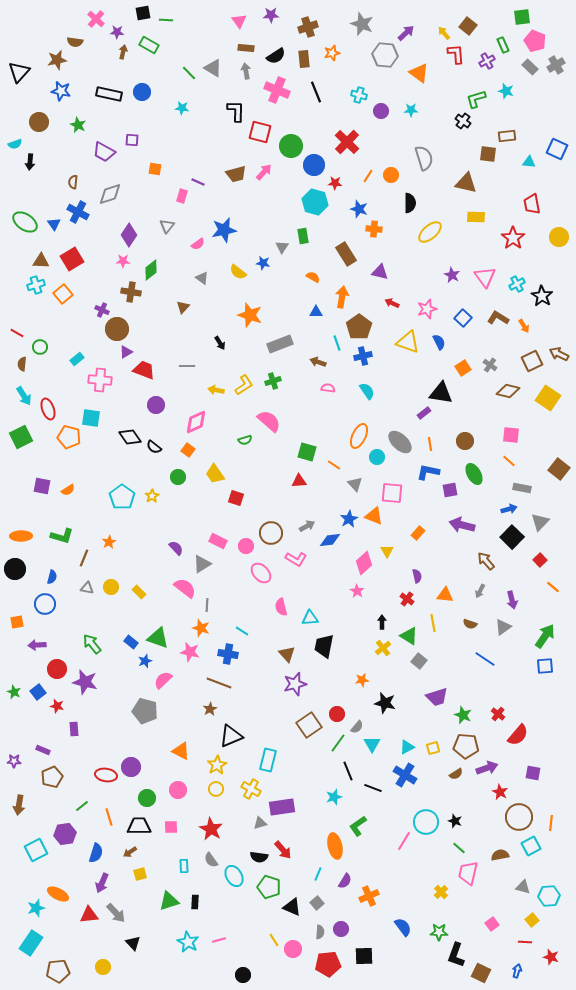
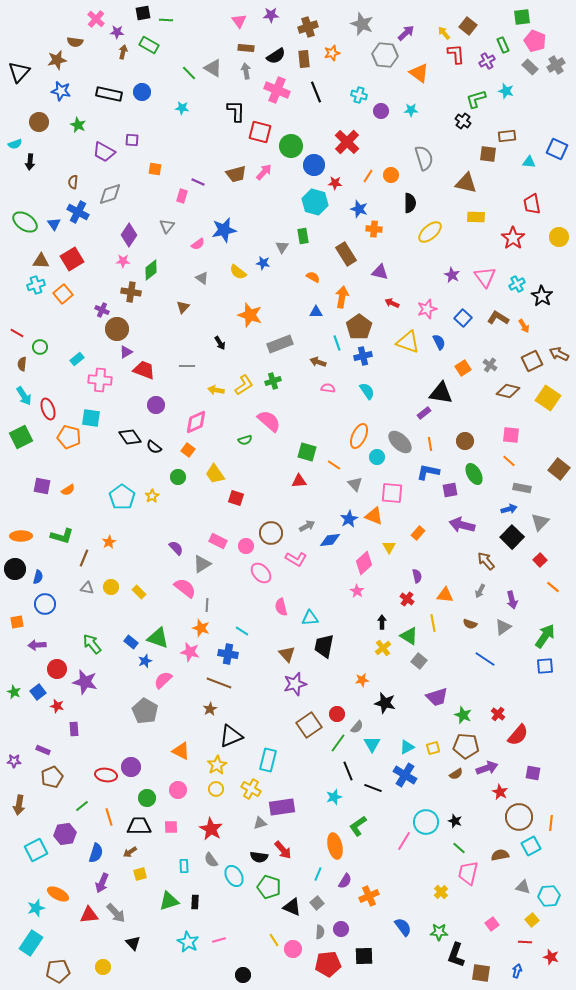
yellow triangle at (387, 551): moved 2 px right, 4 px up
blue semicircle at (52, 577): moved 14 px left
gray pentagon at (145, 711): rotated 15 degrees clockwise
brown square at (481, 973): rotated 18 degrees counterclockwise
